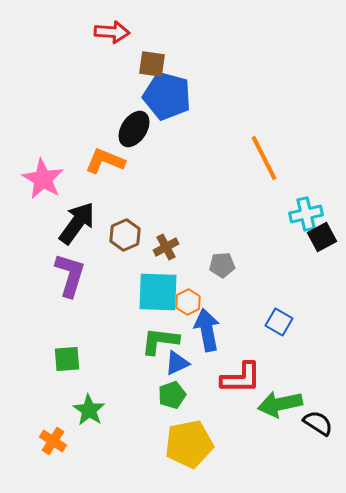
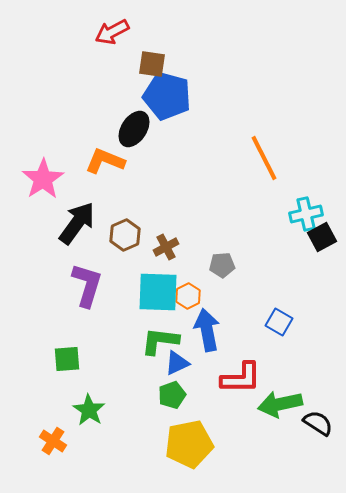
red arrow: rotated 148 degrees clockwise
pink star: rotated 9 degrees clockwise
purple L-shape: moved 17 px right, 10 px down
orange hexagon: moved 6 px up
